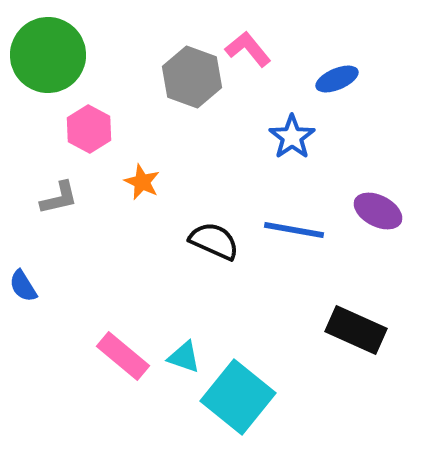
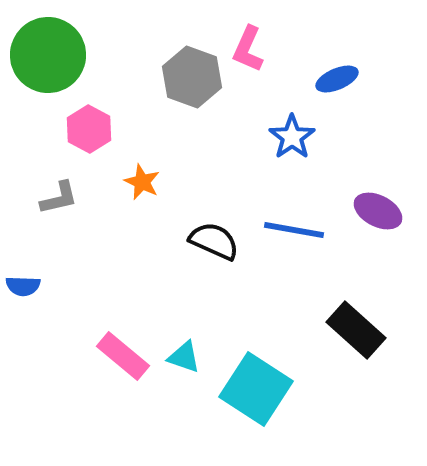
pink L-shape: rotated 117 degrees counterclockwise
blue semicircle: rotated 56 degrees counterclockwise
black rectangle: rotated 18 degrees clockwise
cyan square: moved 18 px right, 8 px up; rotated 6 degrees counterclockwise
